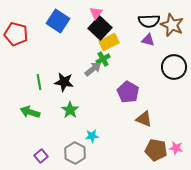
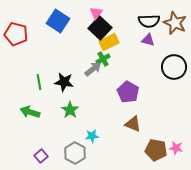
brown star: moved 3 px right, 2 px up
brown triangle: moved 11 px left, 5 px down
